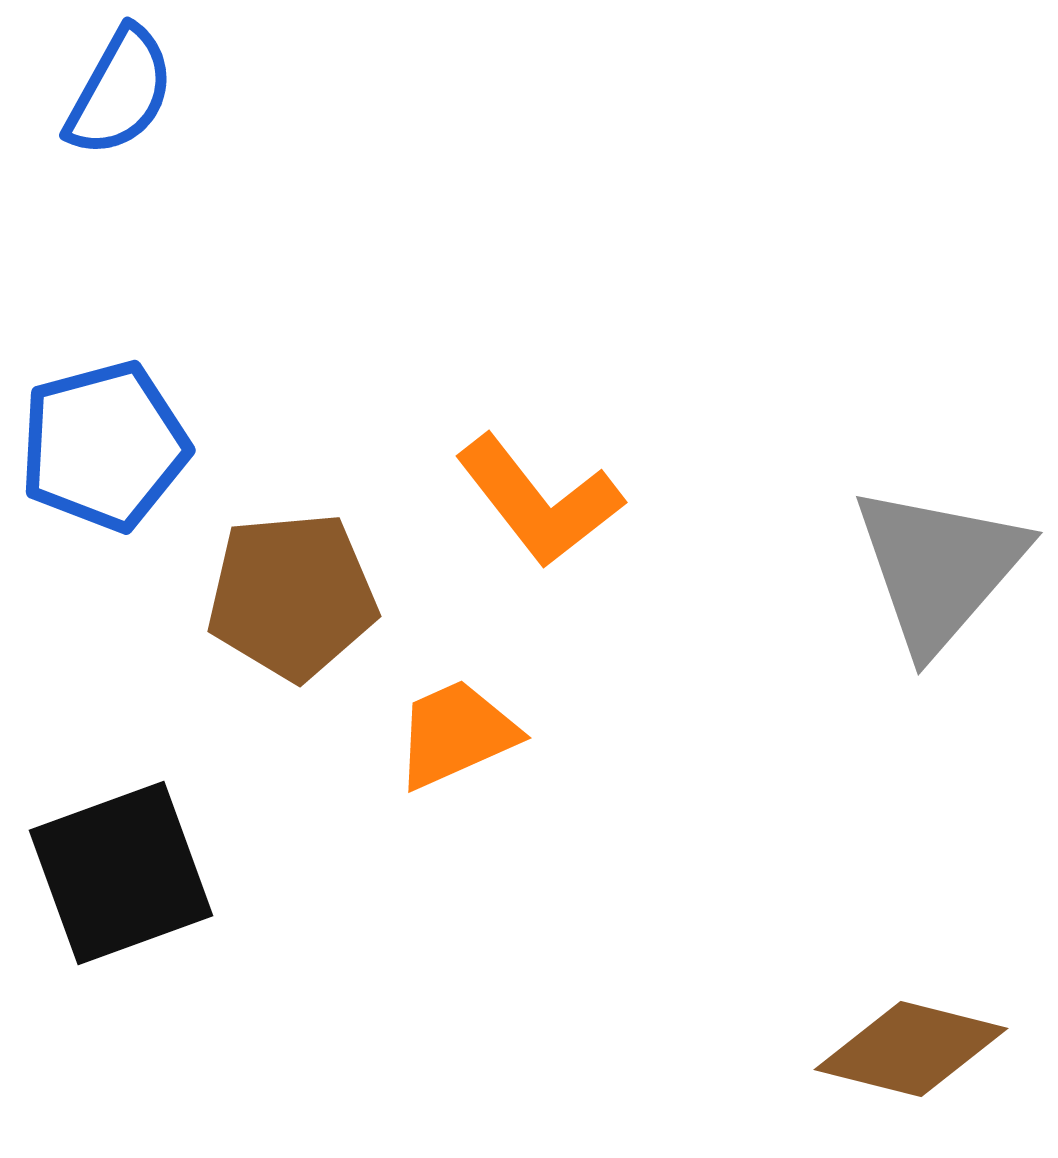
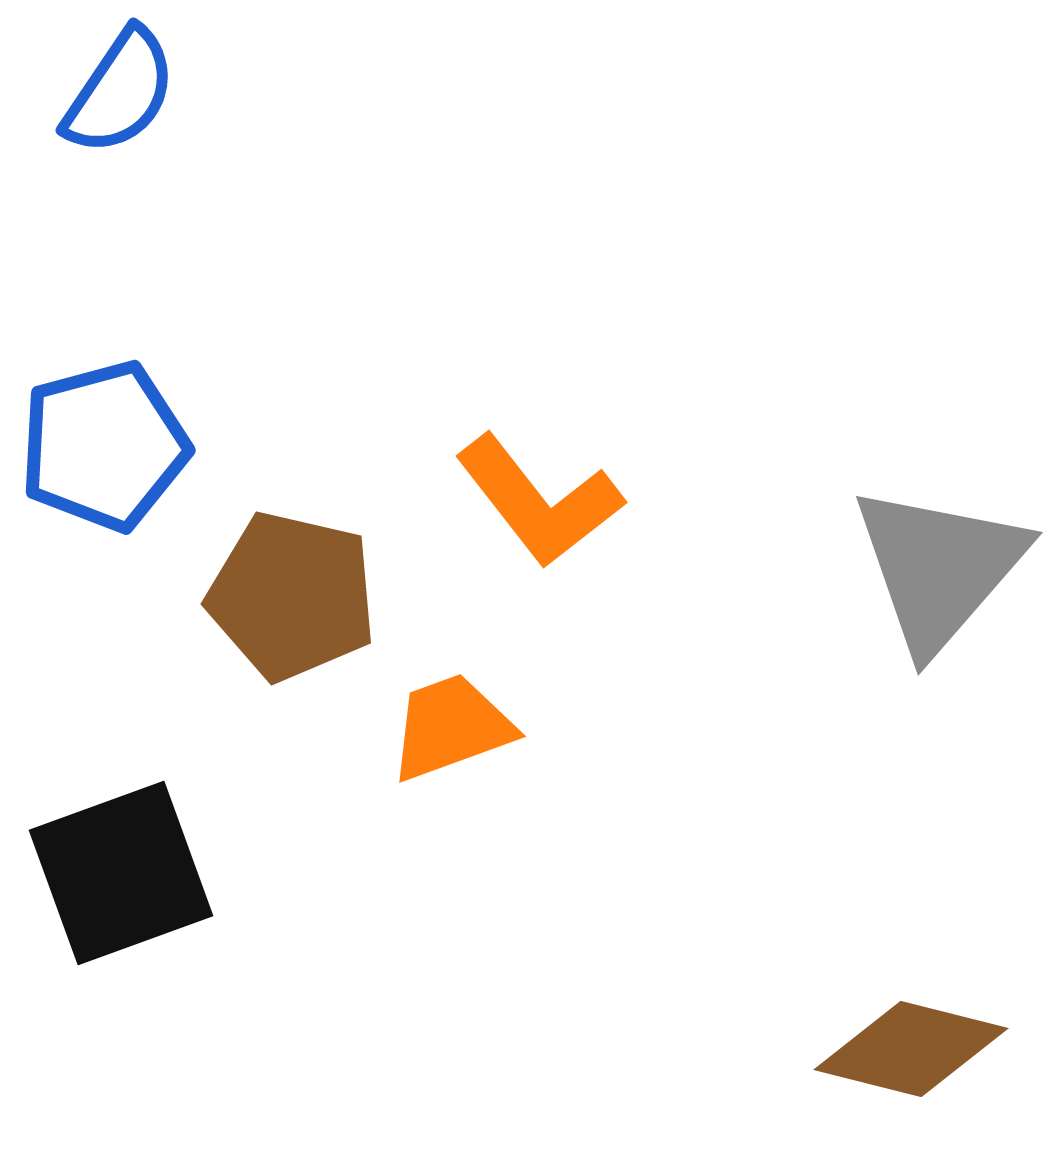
blue semicircle: rotated 5 degrees clockwise
brown pentagon: rotated 18 degrees clockwise
orange trapezoid: moved 5 px left, 7 px up; rotated 4 degrees clockwise
